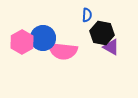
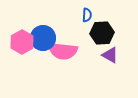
black hexagon: rotated 15 degrees counterclockwise
purple triangle: moved 1 px left, 8 px down
